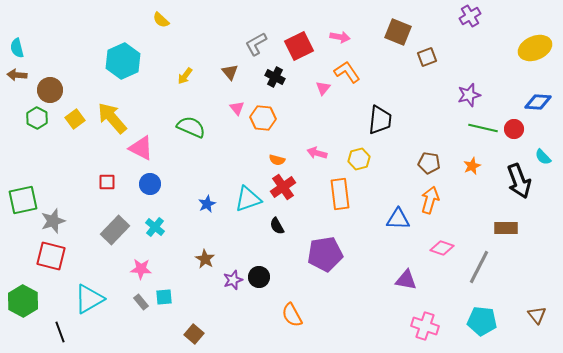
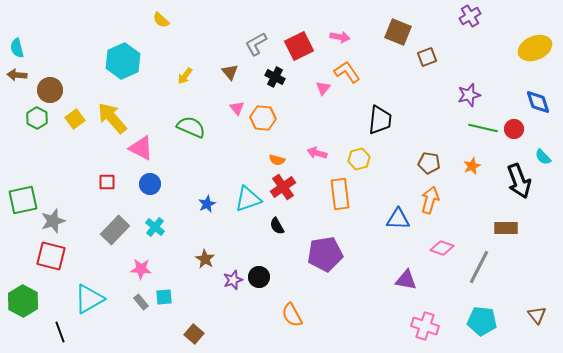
blue diamond at (538, 102): rotated 68 degrees clockwise
